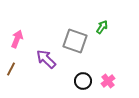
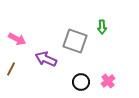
green arrow: rotated 144 degrees clockwise
pink arrow: rotated 96 degrees clockwise
purple arrow: rotated 20 degrees counterclockwise
black circle: moved 2 px left, 1 px down
